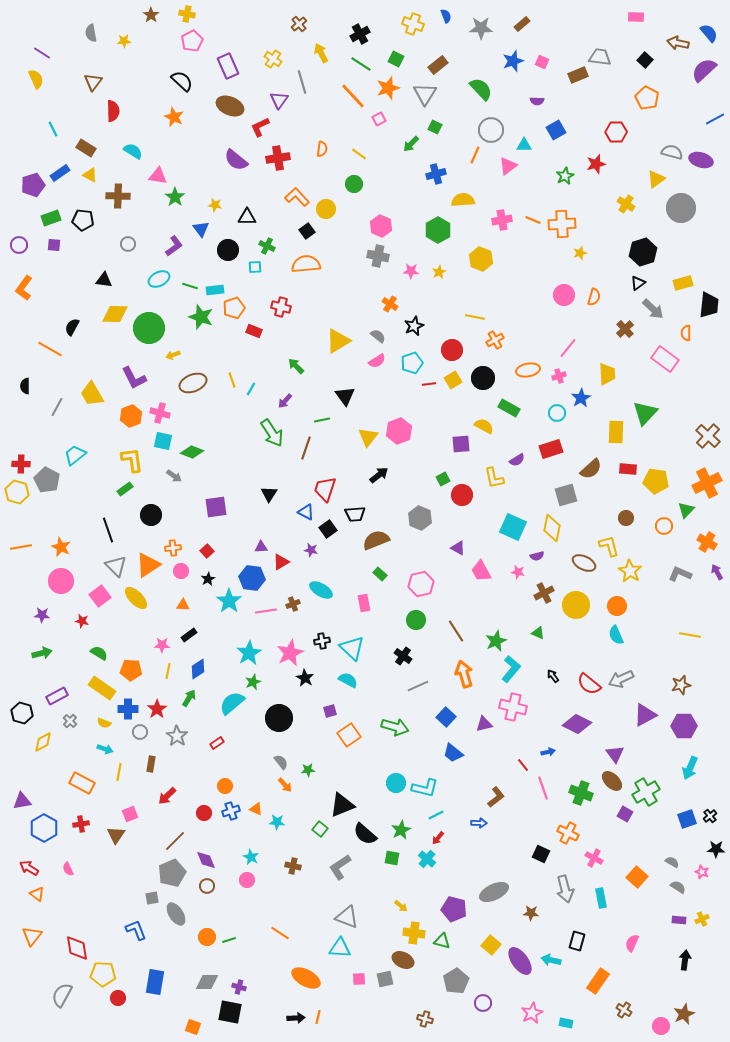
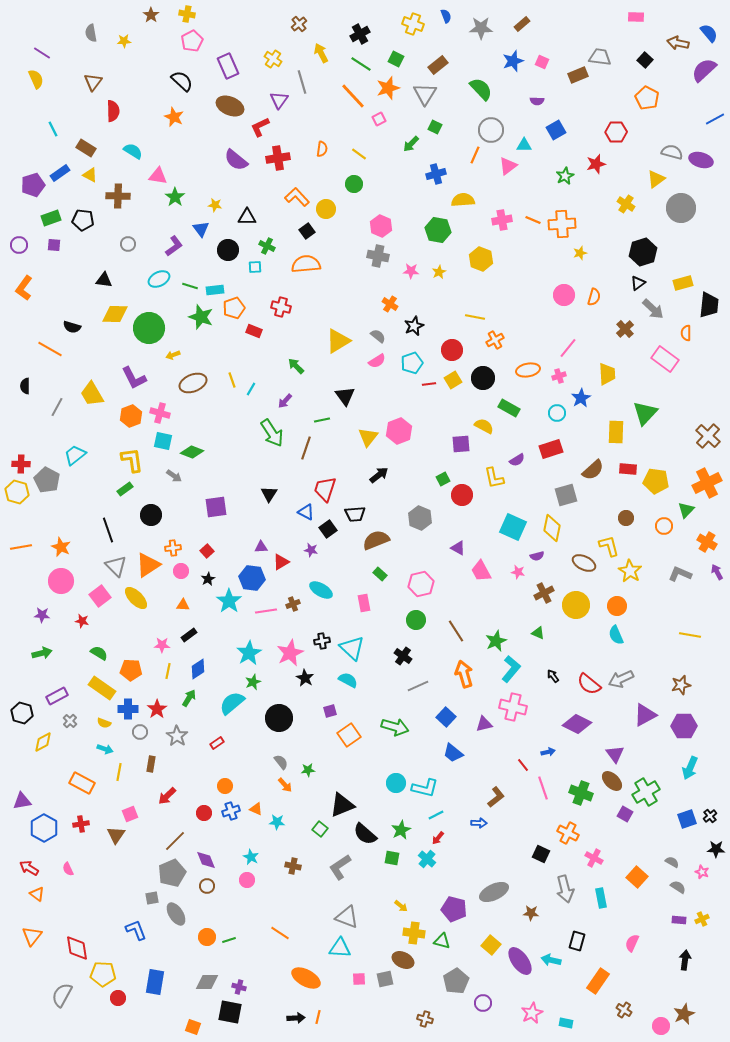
green hexagon at (438, 230): rotated 20 degrees counterclockwise
black semicircle at (72, 327): rotated 102 degrees counterclockwise
brown semicircle at (591, 469): moved 2 px right, 1 px down
